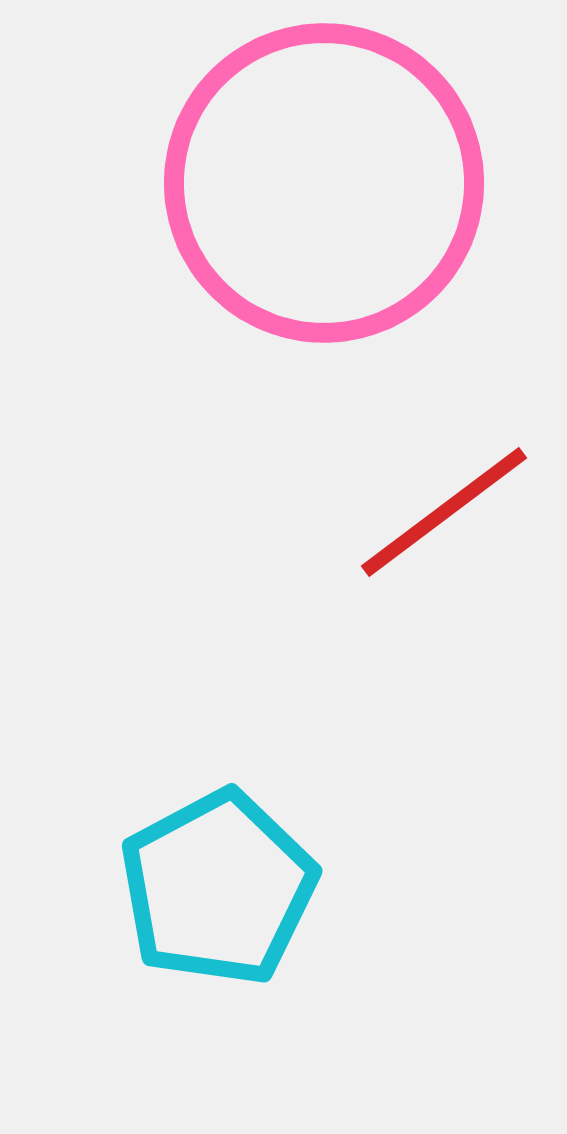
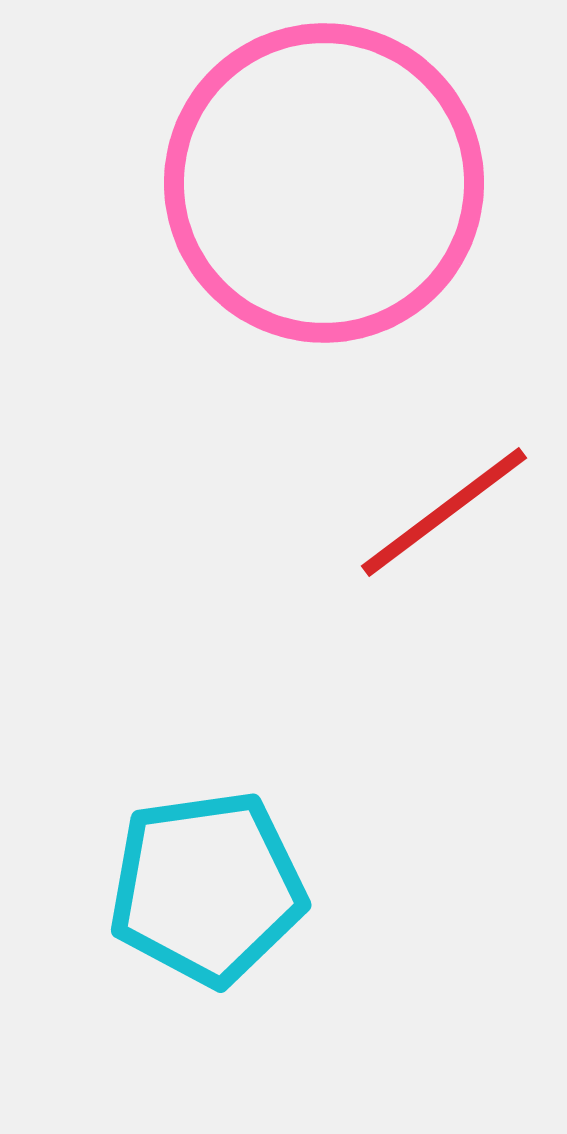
cyan pentagon: moved 11 px left; rotated 20 degrees clockwise
